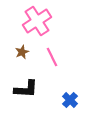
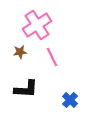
pink cross: moved 4 px down
brown star: moved 2 px left; rotated 16 degrees clockwise
